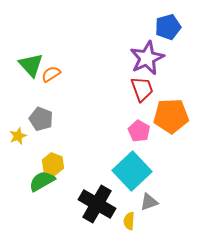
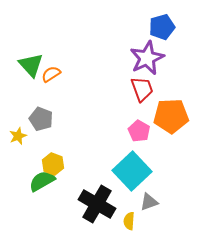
blue pentagon: moved 6 px left
